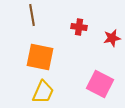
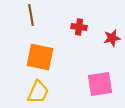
brown line: moved 1 px left
pink square: rotated 36 degrees counterclockwise
yellow trapezoid: moved 5 px left
